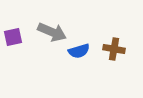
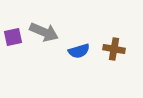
gray arrow: moved 8 px left
